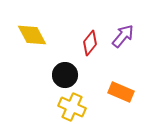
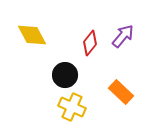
orange rectangle: rotated 20 degrees clockwise
